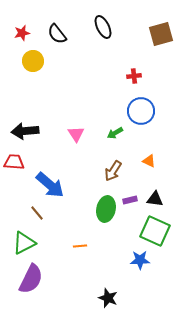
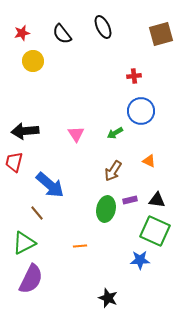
black semicircle: moved 5 px right
red trapezoid: rotated 80 degrees counterclockwise
black triangle: moved 2 px right, 1 px down
